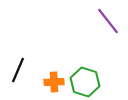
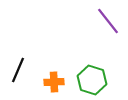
green hexagon: moved 7 px right, 2 px up
